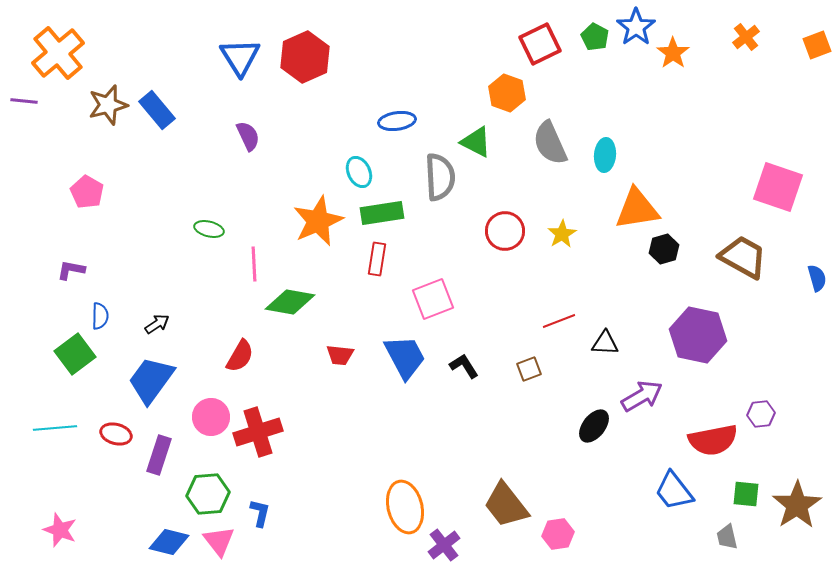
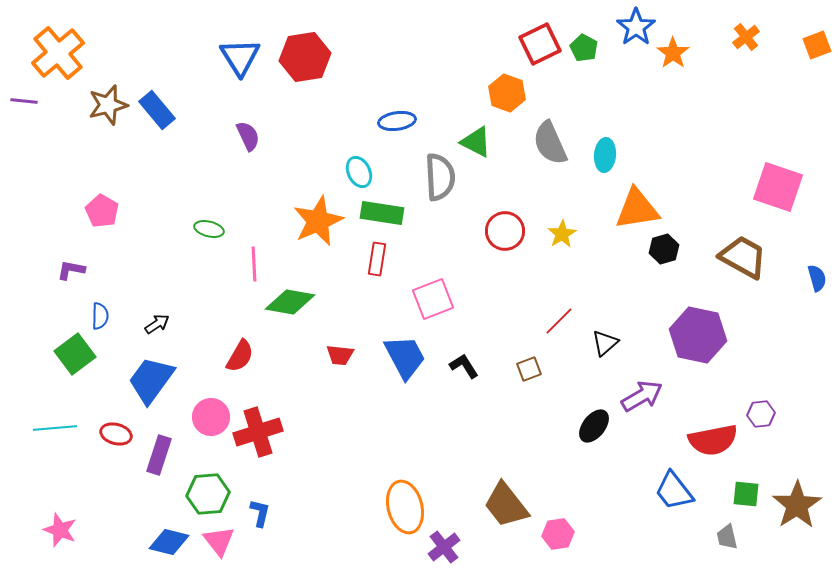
green pentagon at (595, 37): moved 11 px left, 11 px down
red hexagon at (305, 57): rotated 15 degrees clockwise
pink pentagon at (87, 192): moved 15 px right, 19 px down
green rectangle at (382, 213): rotated 18 degrees clockwise
red line at (559, 321): rotated 24 degrees counterclockwise
black triangle at (605, 343): rotated 44 degrees counterclockwise
purple cross at (444, 545): moved 2 px down
